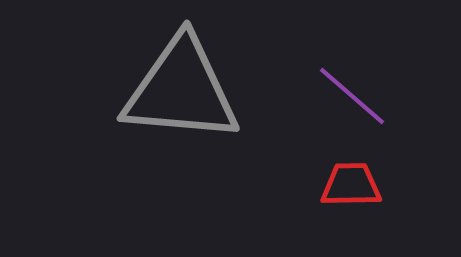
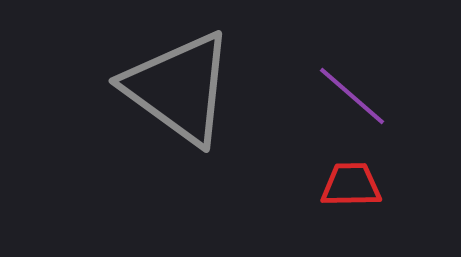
gray triangle: moved 2 px left, 2 px up; rotated 31 degrees clockwise
